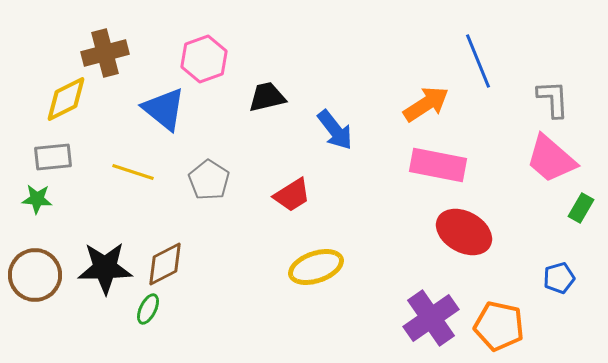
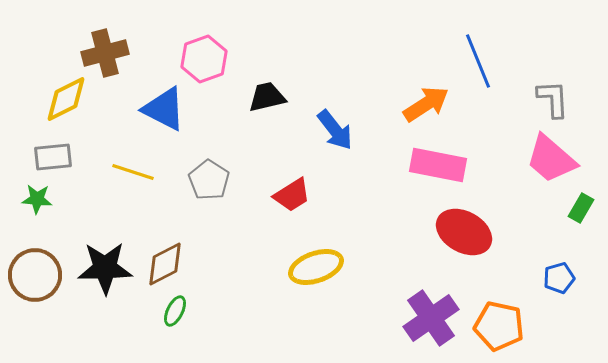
blue triangle: rotated 12 degrees counterclockwise
green ellipse: moved 27 px right, 2 px down
